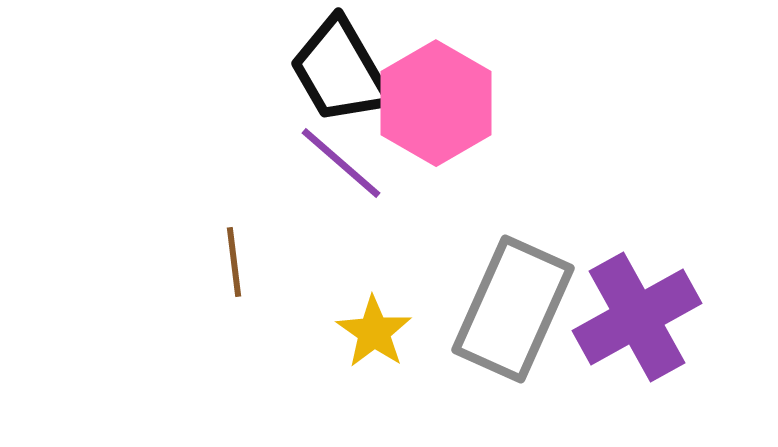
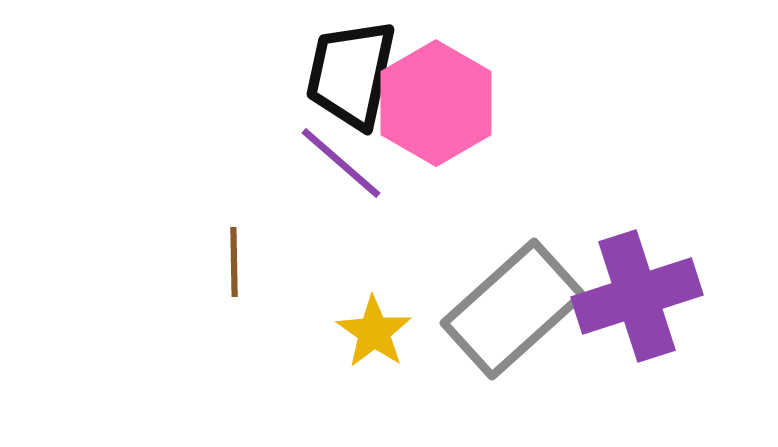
black trapezoid: moved 11 px right, 3 px down; rotated 42 degrees clockwise
brown line: rotated 6 degrees clockwise
gray rectangle: rotated 24 degrees clockwise
purple cross: moved 21 px up; rotated 11 degrees clockwise
